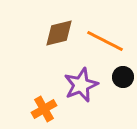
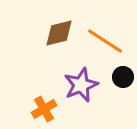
orange line: rotated 6 degrees clockwise
